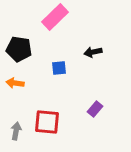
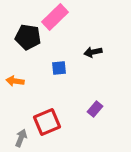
black pentagon: moved 9 px right, 12 px up
orange arrow: moved 2 px up
red square: rotated 28 degrees counterclockwise
gray arrow: moved 5 px right, 7 px down; rotated 12 degrees clockwise
